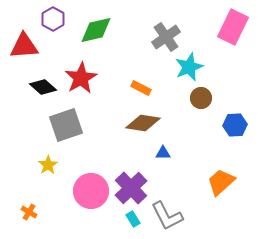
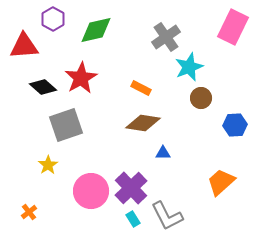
orange cross: rotated 21 degrees clockwise
